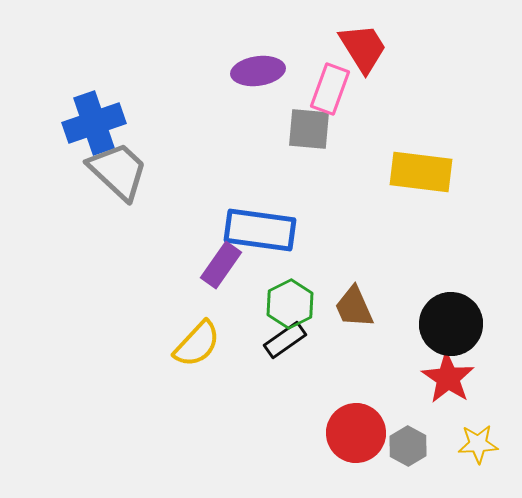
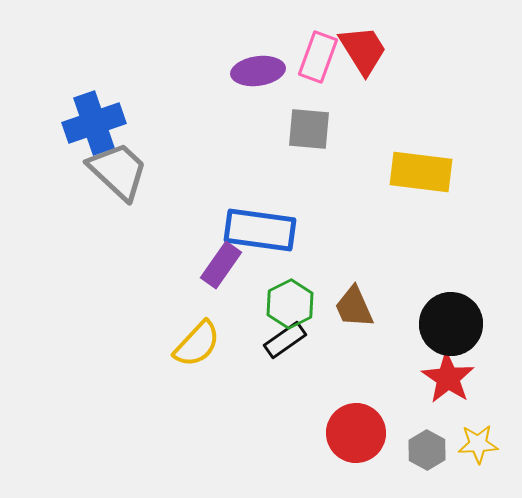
red trapezoid: moved 2 px down
pink rectangle: moved 12 px left, 32 px up
gray hexagon: moved 19 px right, 4 px down
